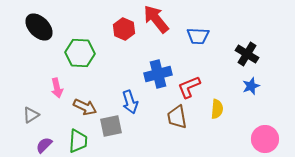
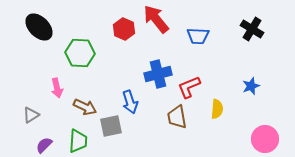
black cross: moved 5 px right, 25 px up
